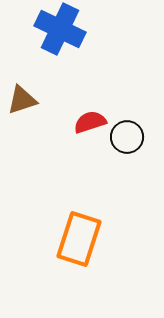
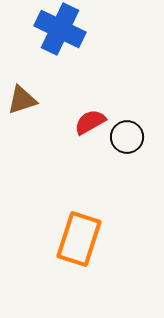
red semicircle: rotated 12 degrees counterclockwise
